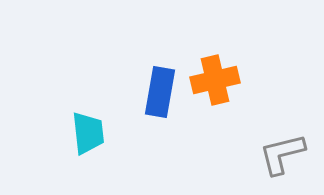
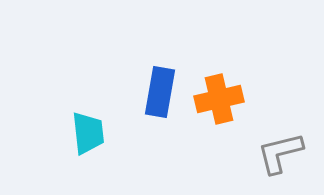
orange cross: moved 4 px right, 19 px down
gray L-shape: moved 2 px left, 1 px up
